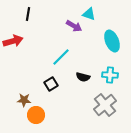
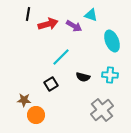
cyan triangle: moved 2 px right, 1 px down
red arrow: moved 35 px right, 17 px up
gray cross: moved 3 px left, 5 px down
